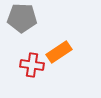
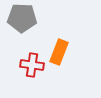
orange rectangle: rotated 35 degrees counterclockwise
